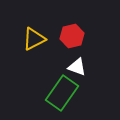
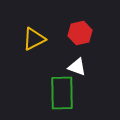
red hexagon: moved 8 px right, 3 px up
green rectangle: rotated 36 degrees counterclockwise
